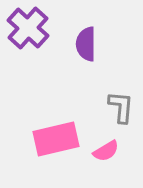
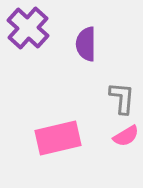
gray L-shape: moved 1 px right, 9 px up
pink rectangle: moved 2 px right, 1 px up
pink semicircle: moved 20 px right, 15 px up
